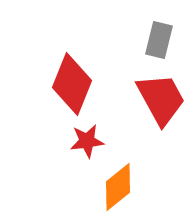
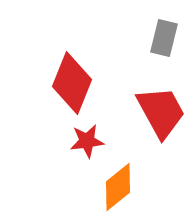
gray rectangle: moved 5 px right, 2 px up
red diamond: moved 1 px up
red trapezoid: moved 13 px down
